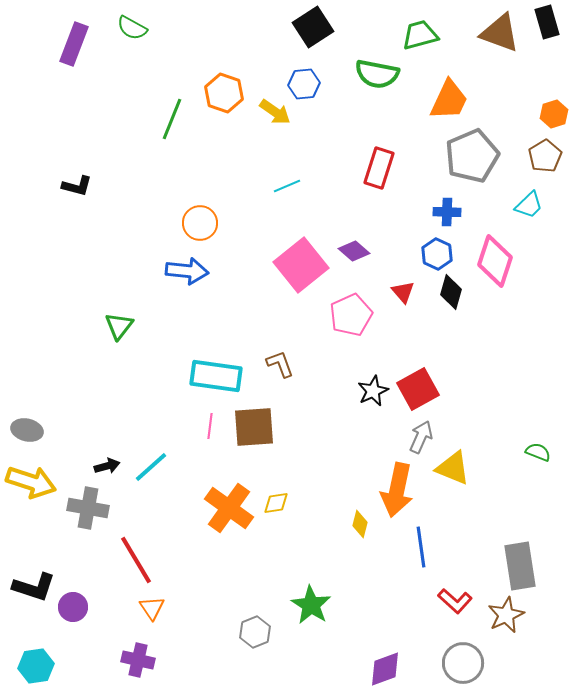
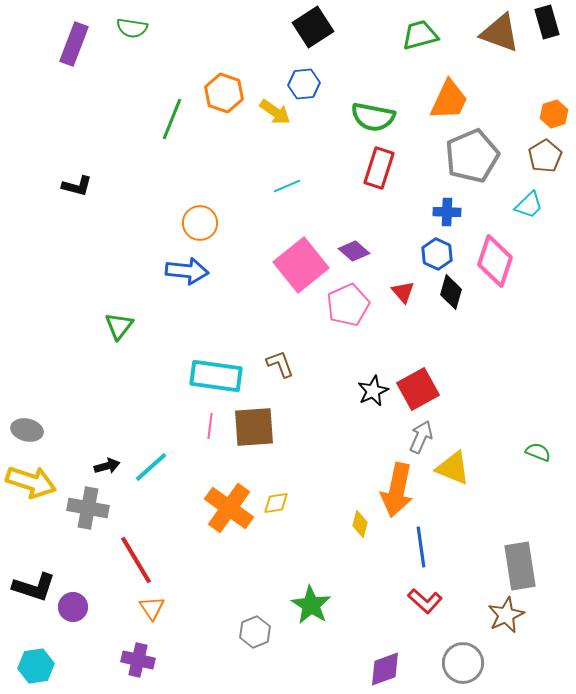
green semicircle at (132, 28): rotated 20 degrees counterclockwise
green semicircle at (377, 74): moved 4 px left, 43 px down
pink pentagon at (351, 315): moved 3 px left, 10 px up
red L-shape at (455, 601): moved 30 px left
